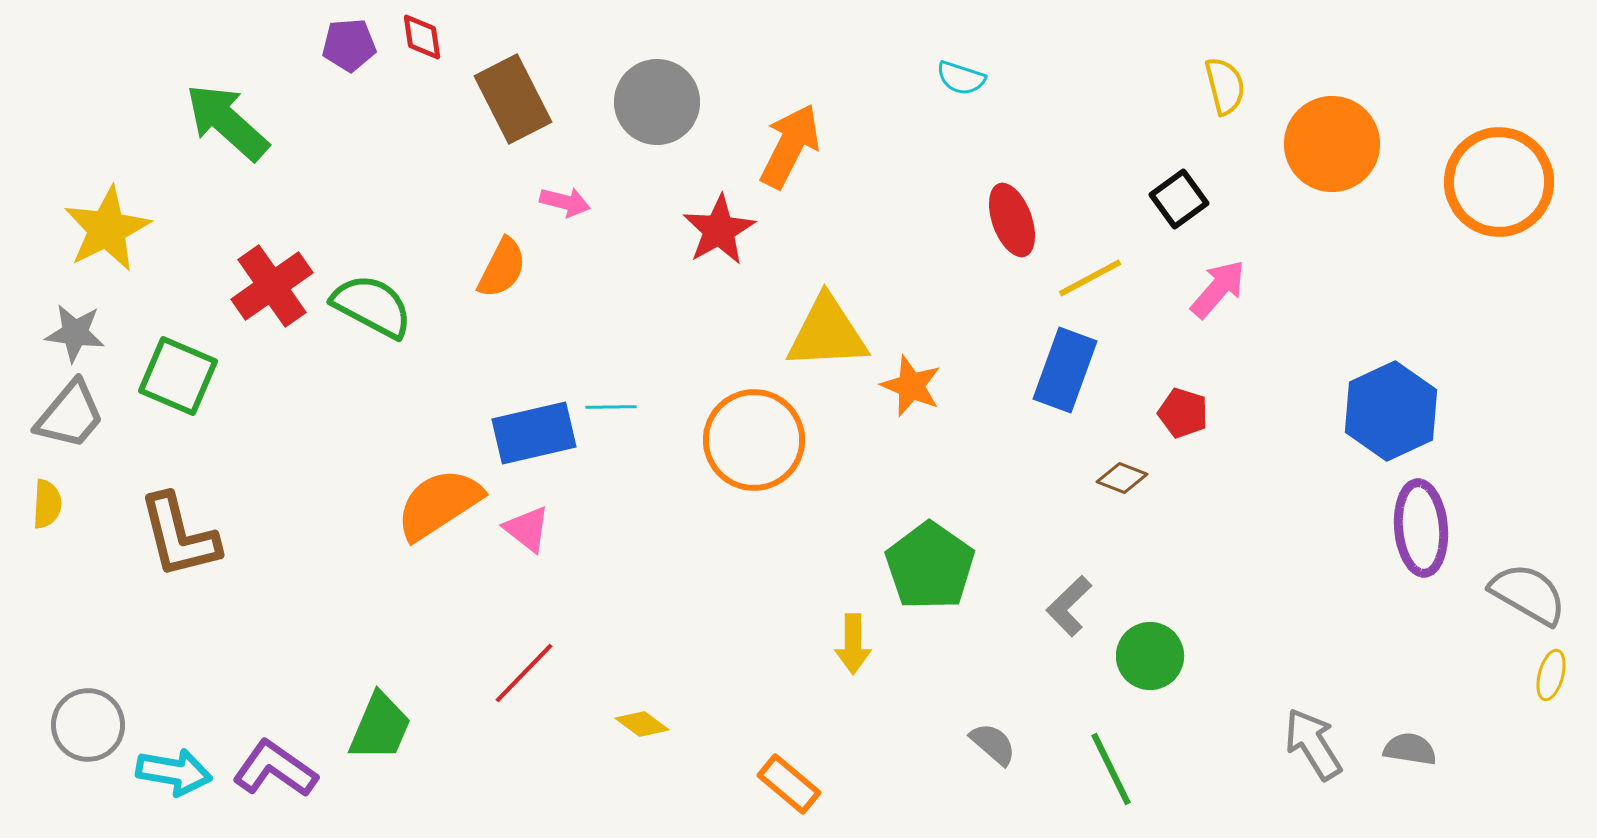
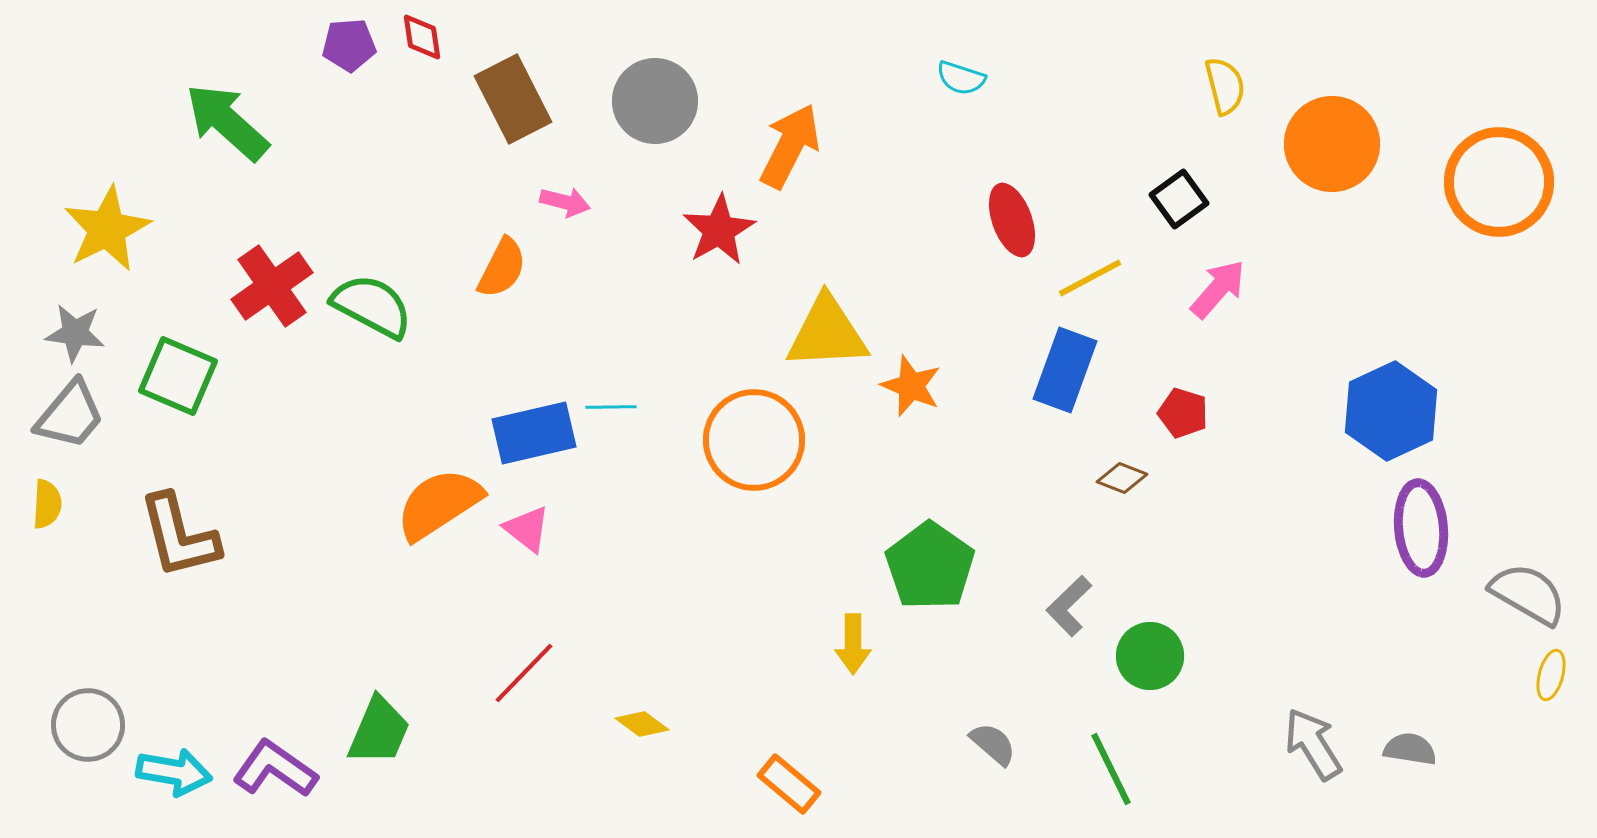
gray circle at (657, 102): moved 2 px left, 1 px up
green trapezoid at (380, 727): moved 1 px left, 4 px down
